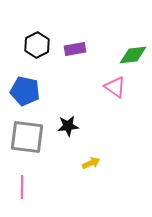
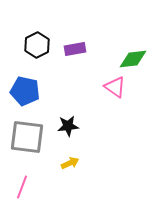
green diamond: moved 4 px down
yellow arrow: moved 21 px left
pink line: rotated 20 degrees clockwise
